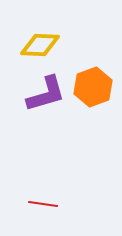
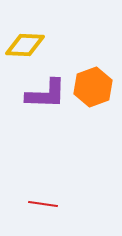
yellow diamond: moved 15 px left
purple L-shape: rotated 18 degrees clockwise
